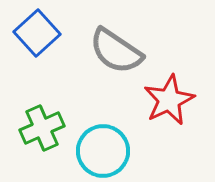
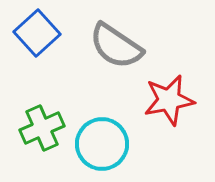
gray semicircle: moved 5 px up
red star: rotated 15 degrees clockwise
cyan circle: moved 1 px left, 7 px up
